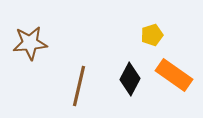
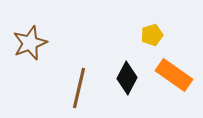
brown star: rotated 16 degrees counterclockwise
black diamond: moved 3 px left, 1 px up
brown line: moved 2 px down
